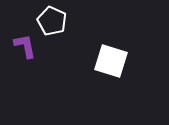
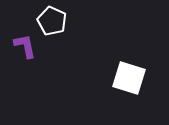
white square: moved 18 px right, 17 px down
